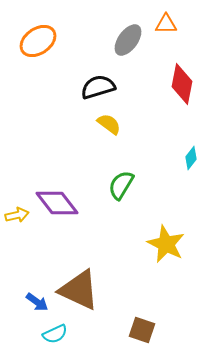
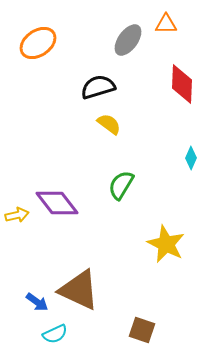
orange ellipse: moved 2 px down
red diamond: rotated 9 degrees counterclockwise
cyan diamond: rotated 15 degrees counterclockwise
